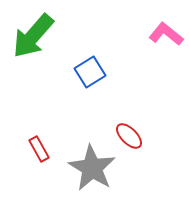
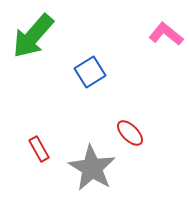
red ellipse: moved 1 px right, 3 px up
